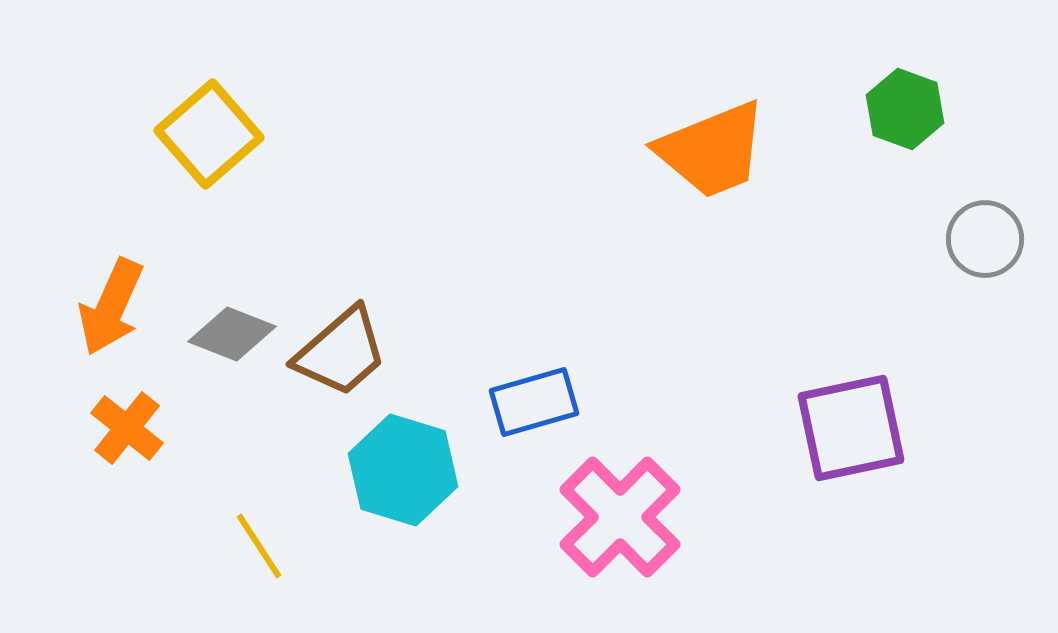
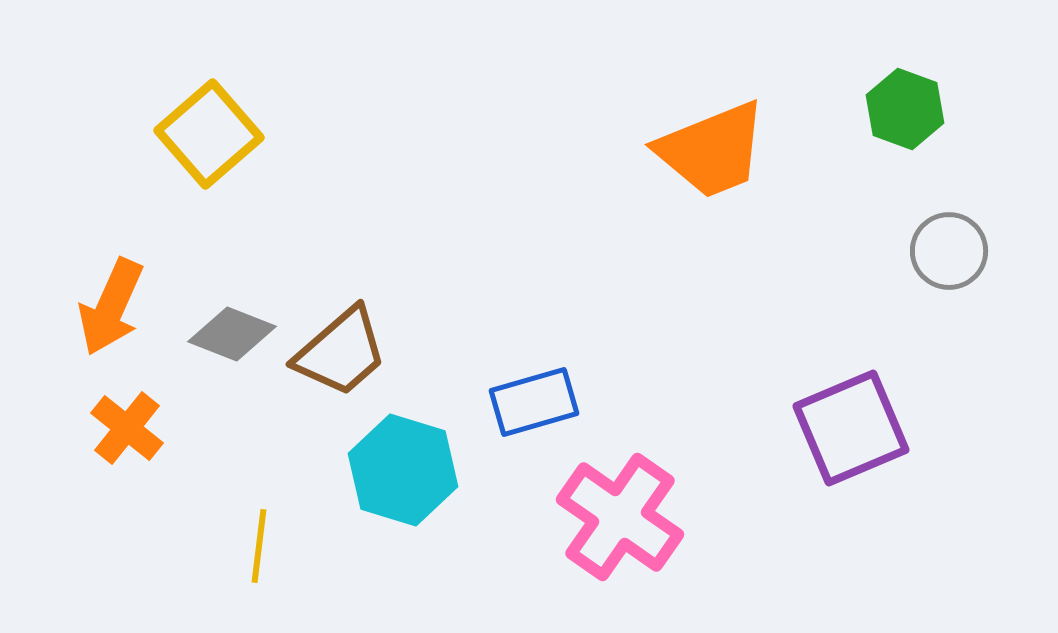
gray circle: moved 36 px left, 12 px down
purple square: rotated 11 degrees counterclockwise
pink cross: rotated 10 degrees counterclockwise
yellow line: rotated 40 degrees clockwise
